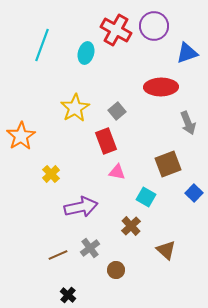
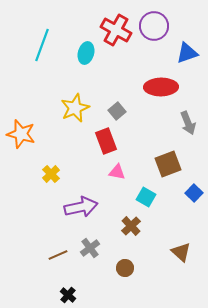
yellow star: rotated 8 degrees clockwise
orange star: moved 2 px up; rotated 24 degrees counterclockwise
brown triangle: moved 15 px right, 2 px down
brown circle: moved 9 px right, 2 px up
